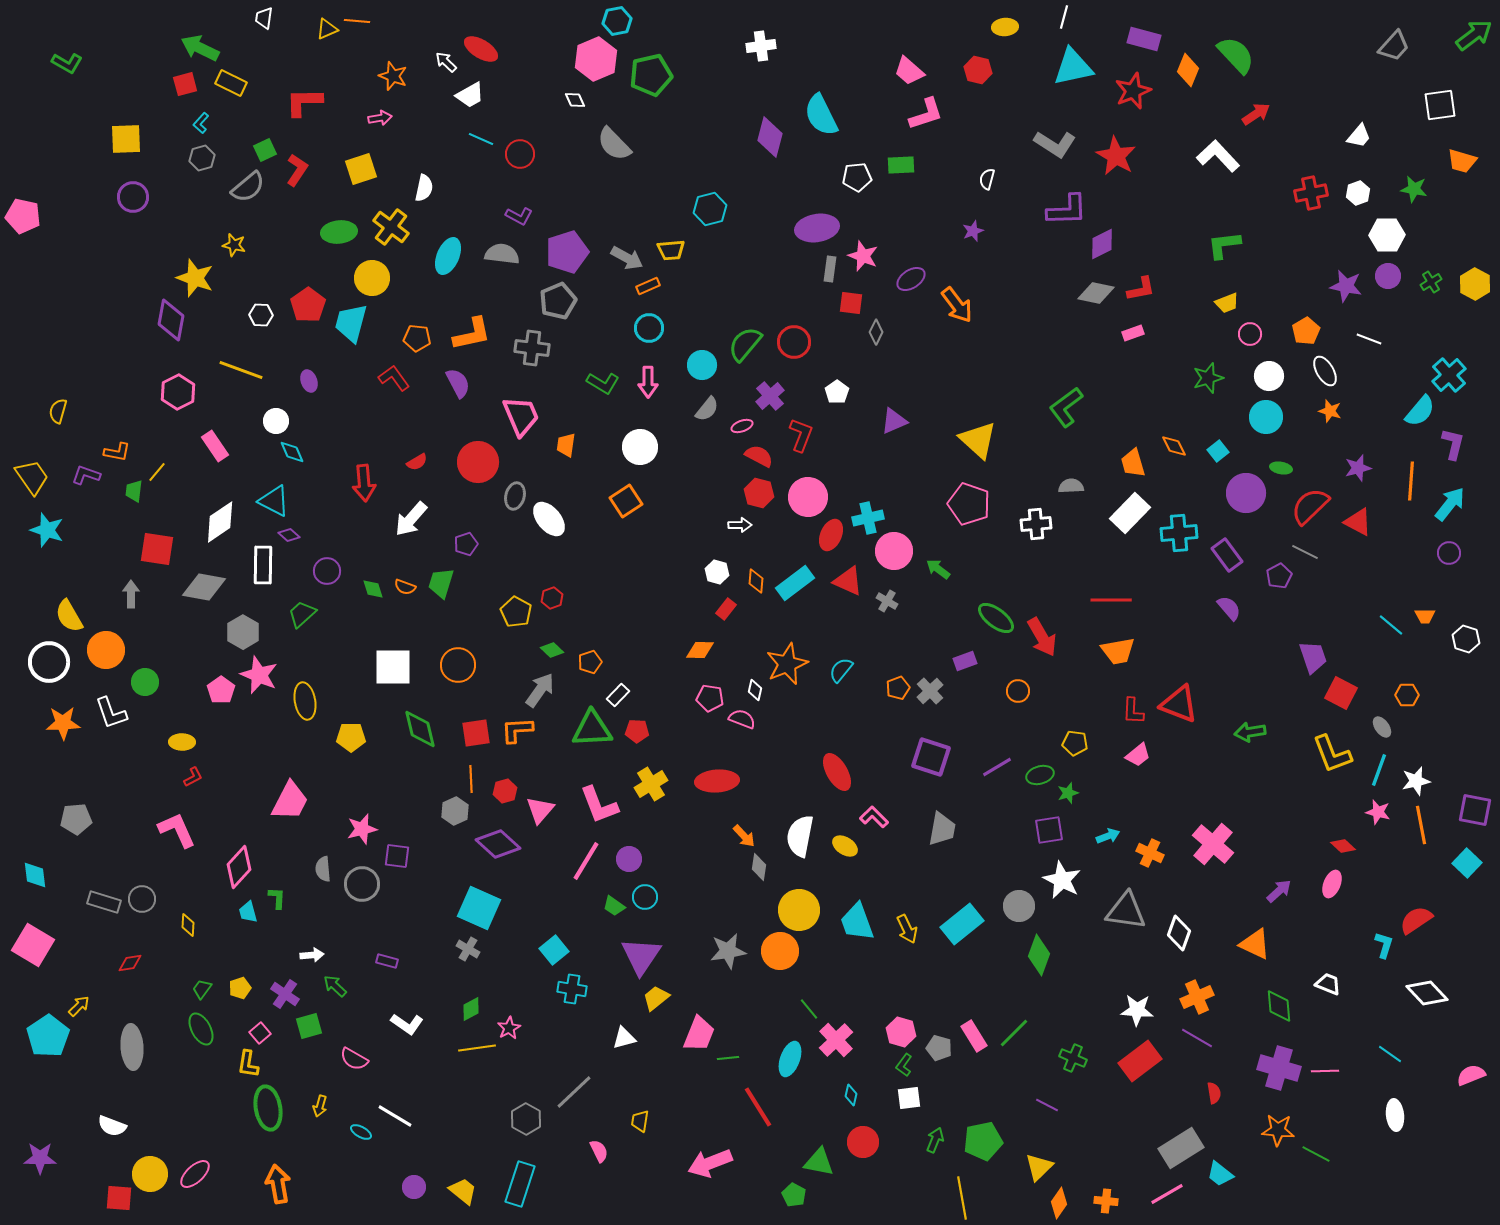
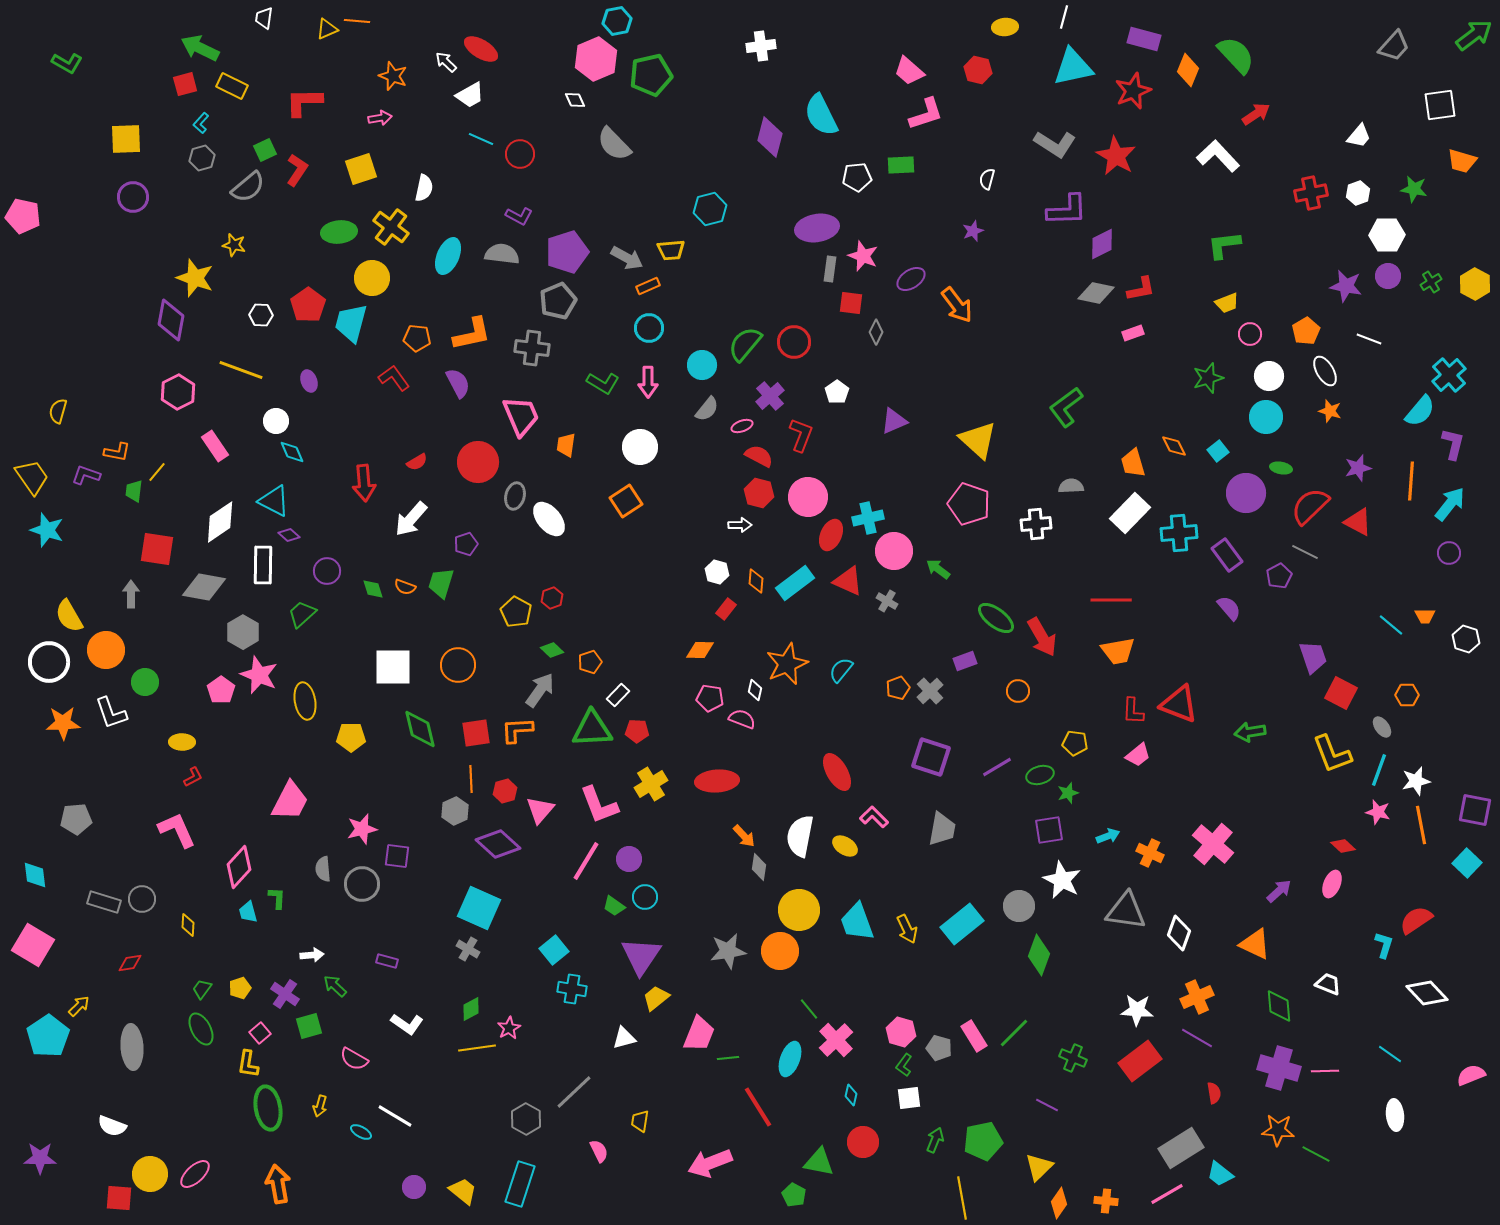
yellow rectangle at (231, 83): moved 1 px right, 3 px down
